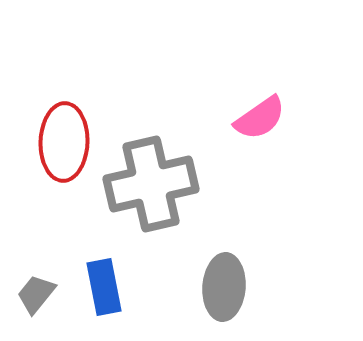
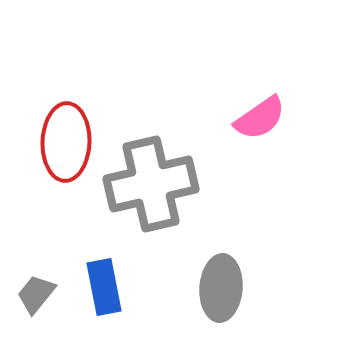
red ellipse: moved 2 px right
gray ellipse: moved 3 px left, 1 px down
